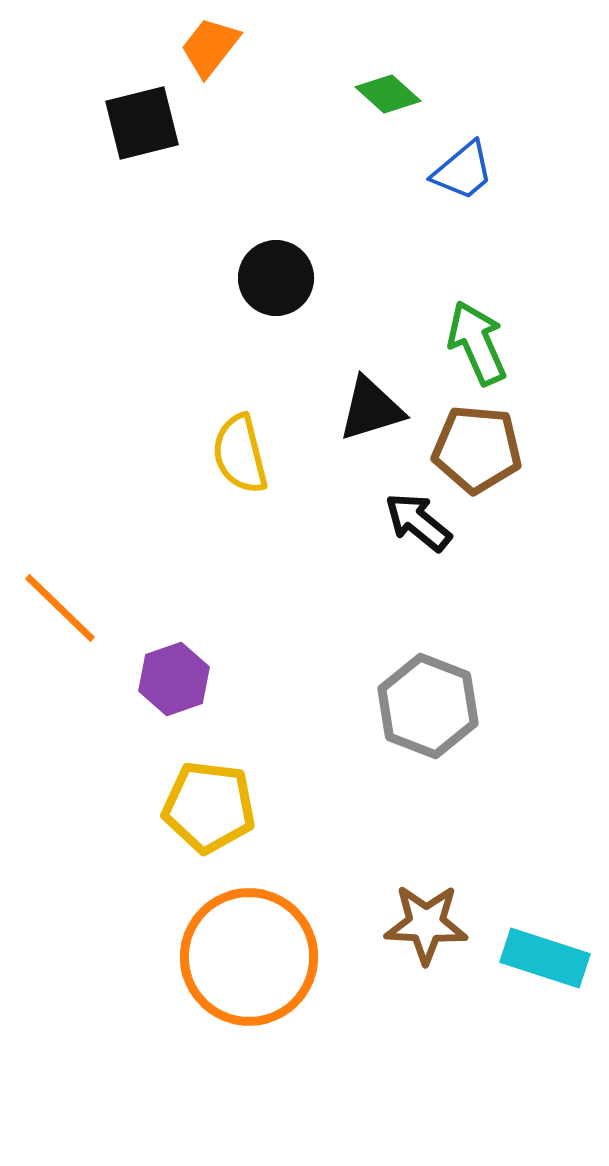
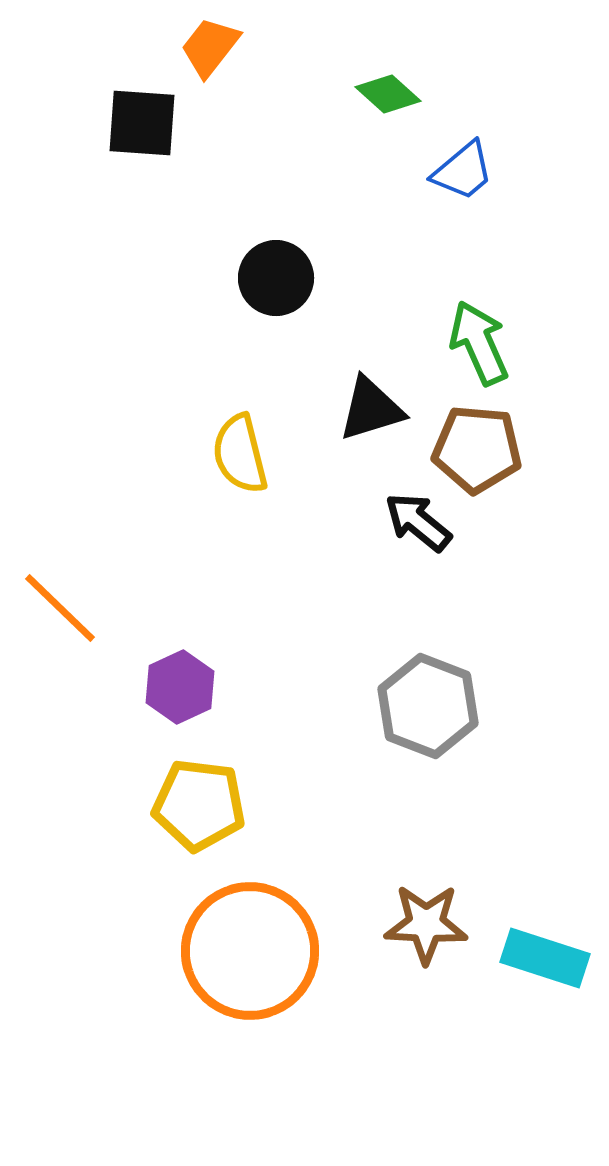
black square: rotated 18 degrees clockwise
green arrow: moved 2 px right
purple hexagon: moved 6 px right, 8 px down; rotated 6 degrees counterclockwise
yellow pentagon: moved 10 px left, 2 px up
orange circle: moved 1 px right, 6 px up
